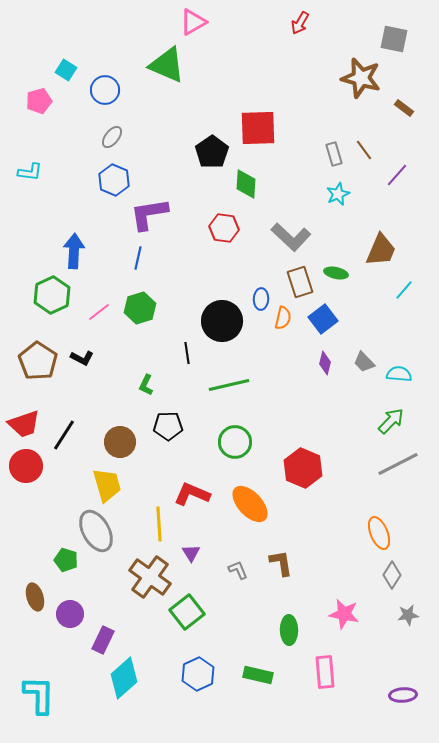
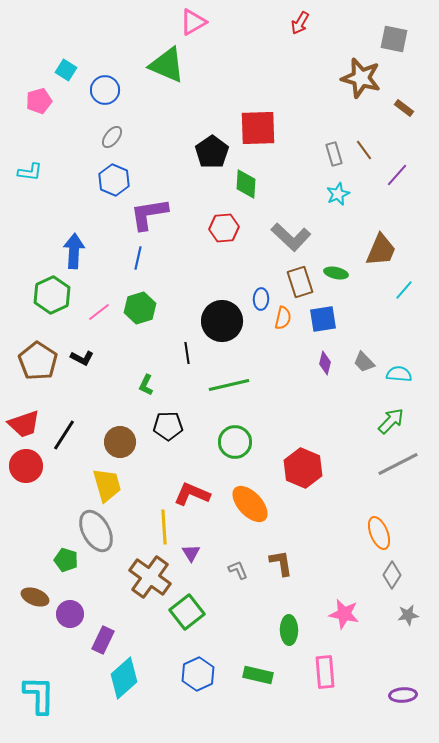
red hexagon at (224, 228): rotated 12 degrees counterclockwise
blue square at (323, 319): rotated 28 degrees clockwise
yellow line at (159, 524): moved 5 px right, 3 px down
brown ellipse at (35, 597): rotated 52 degrees counterclockwise
